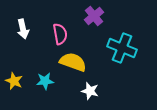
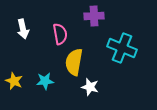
purple cross: rotated 36 degrees clockwise
yellow semicircle: moved 1 px right; rotated 100 degrees counterclockwise
white star: moved 4 px up
